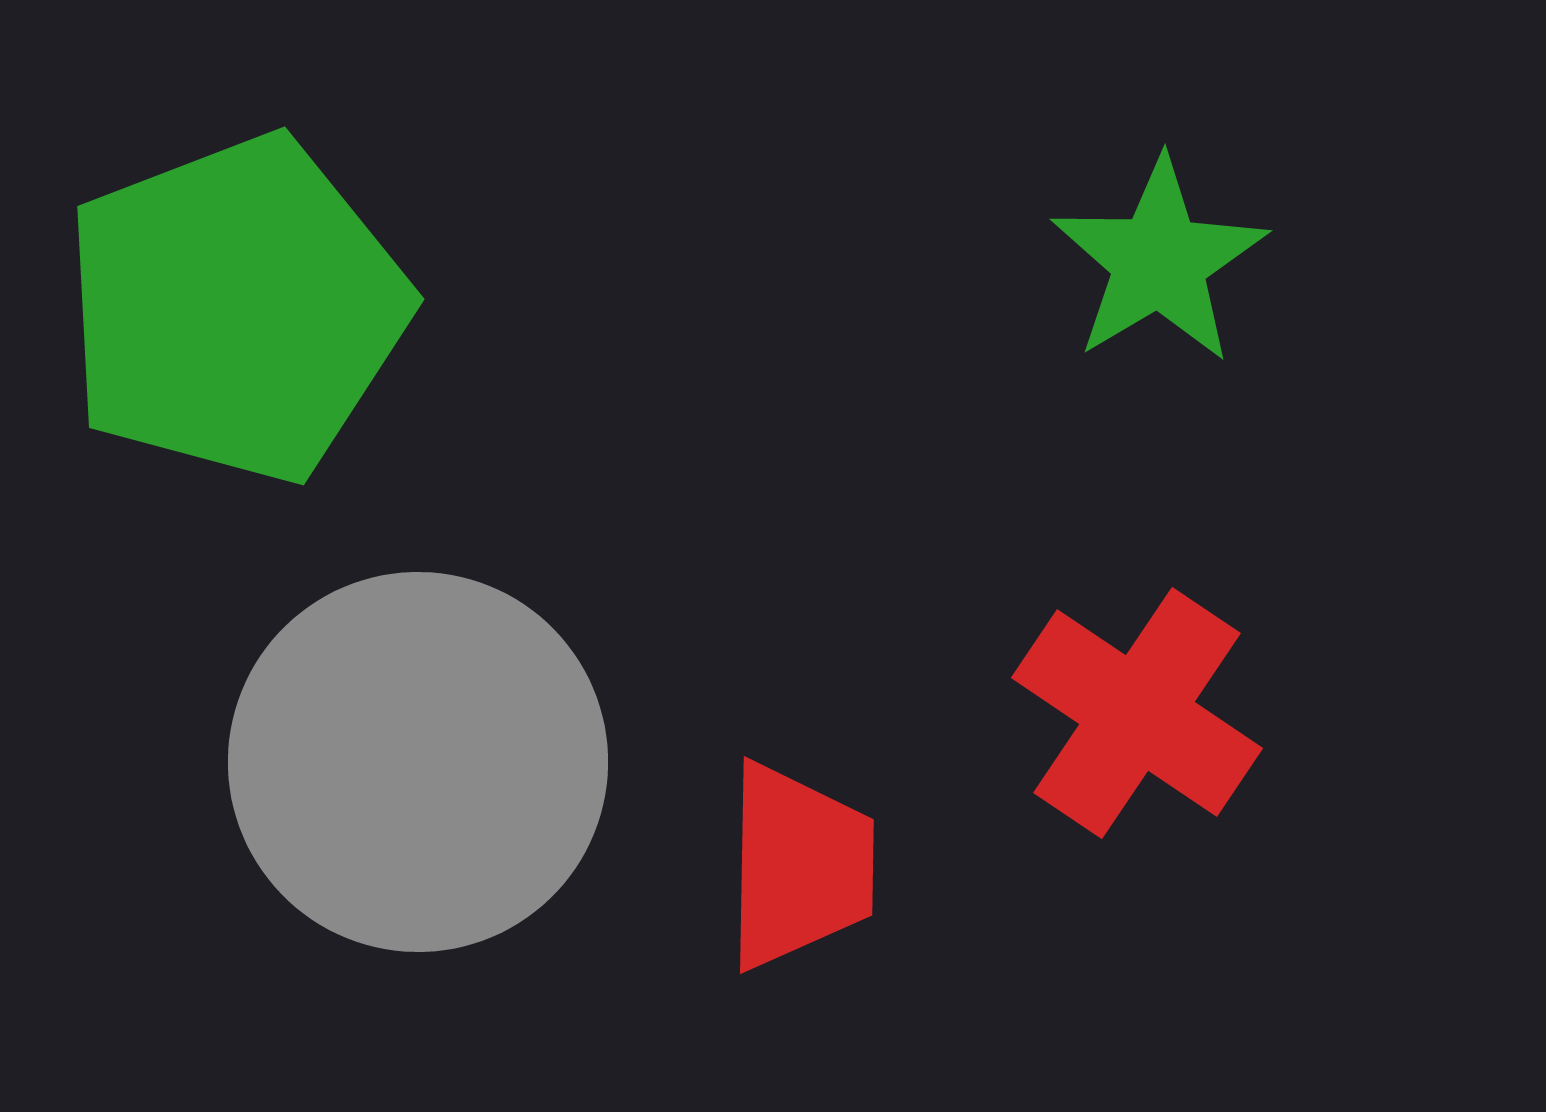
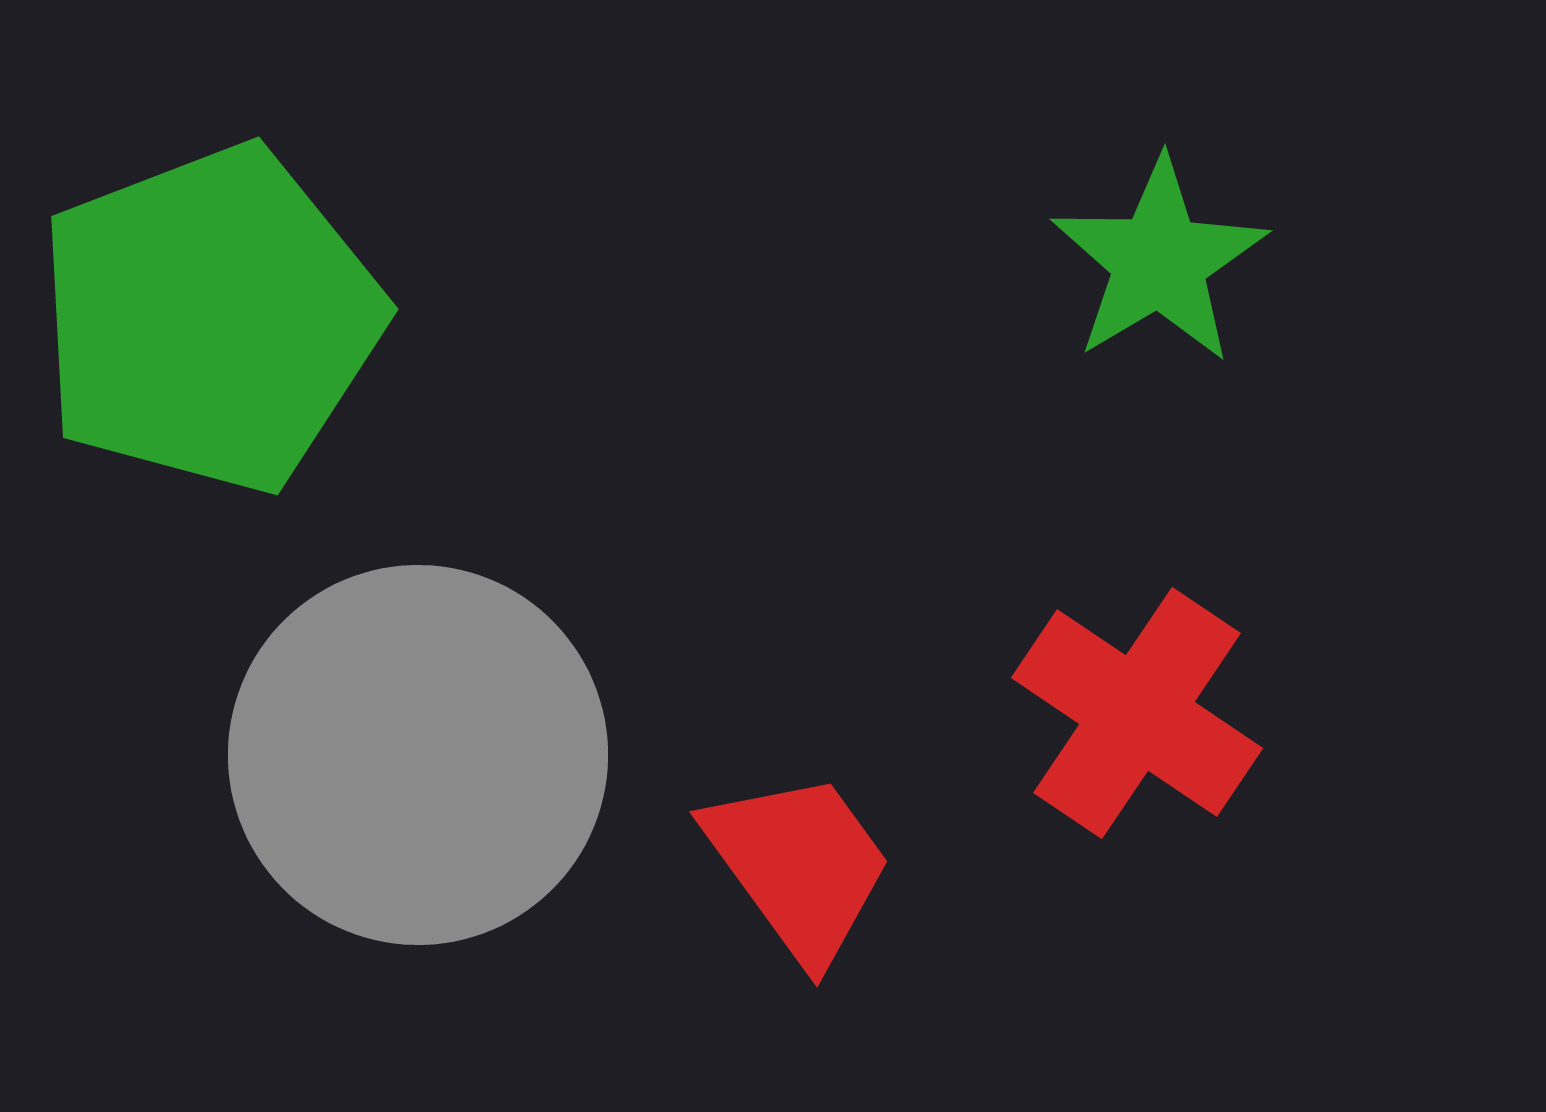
green pentagon: moved 26 px left, 10 px down
gray circle: moved 7 px up
red trapezoid: rotated 37 degrees counterclockwise
